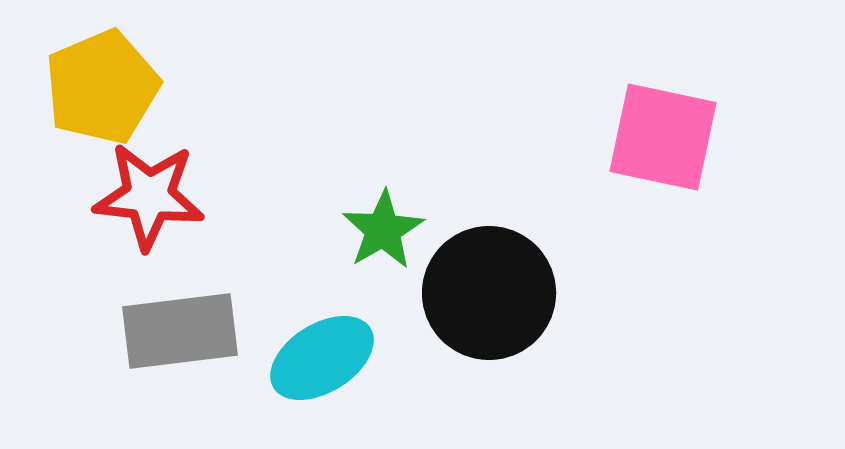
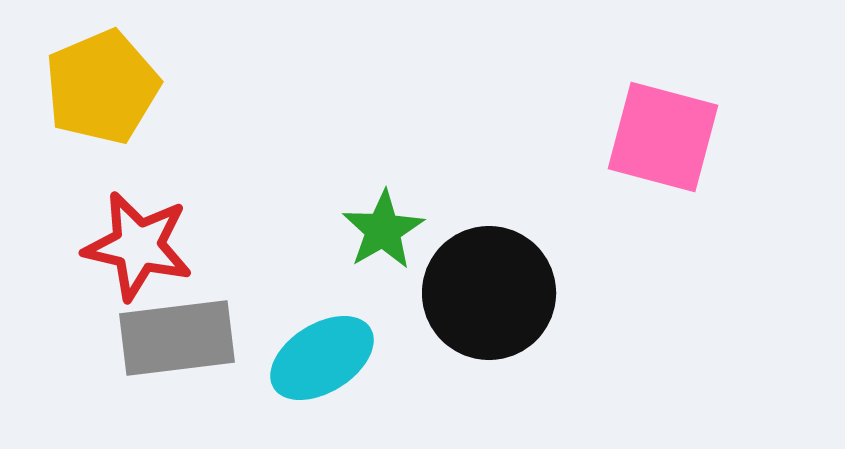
pink square: rotated 3 degrees clockwise
red star: moved 11 px left, 50 px down; rotated 7 degrees clockwise
gray rectangle: moved 3 px left, 7 px down
